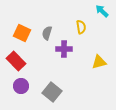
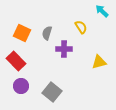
yellow semicircle: rotated 24 degrees counterclockwise
